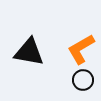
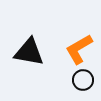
orange L-shape: moved 2 px left
